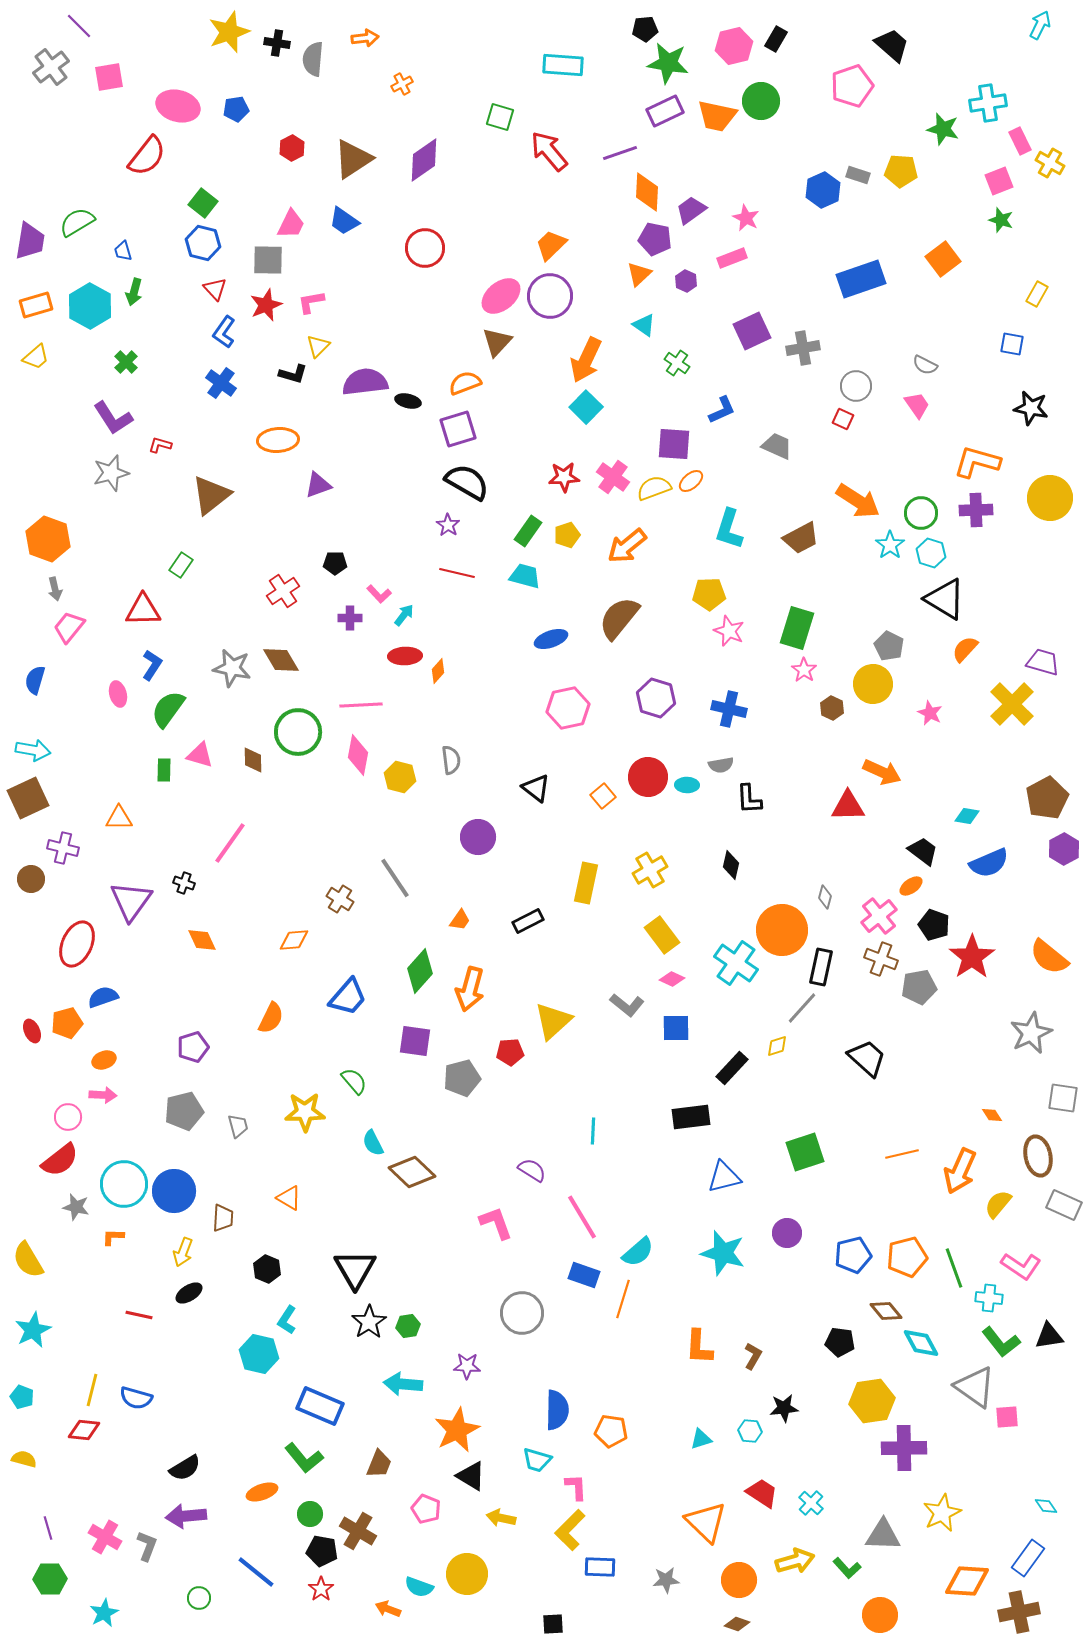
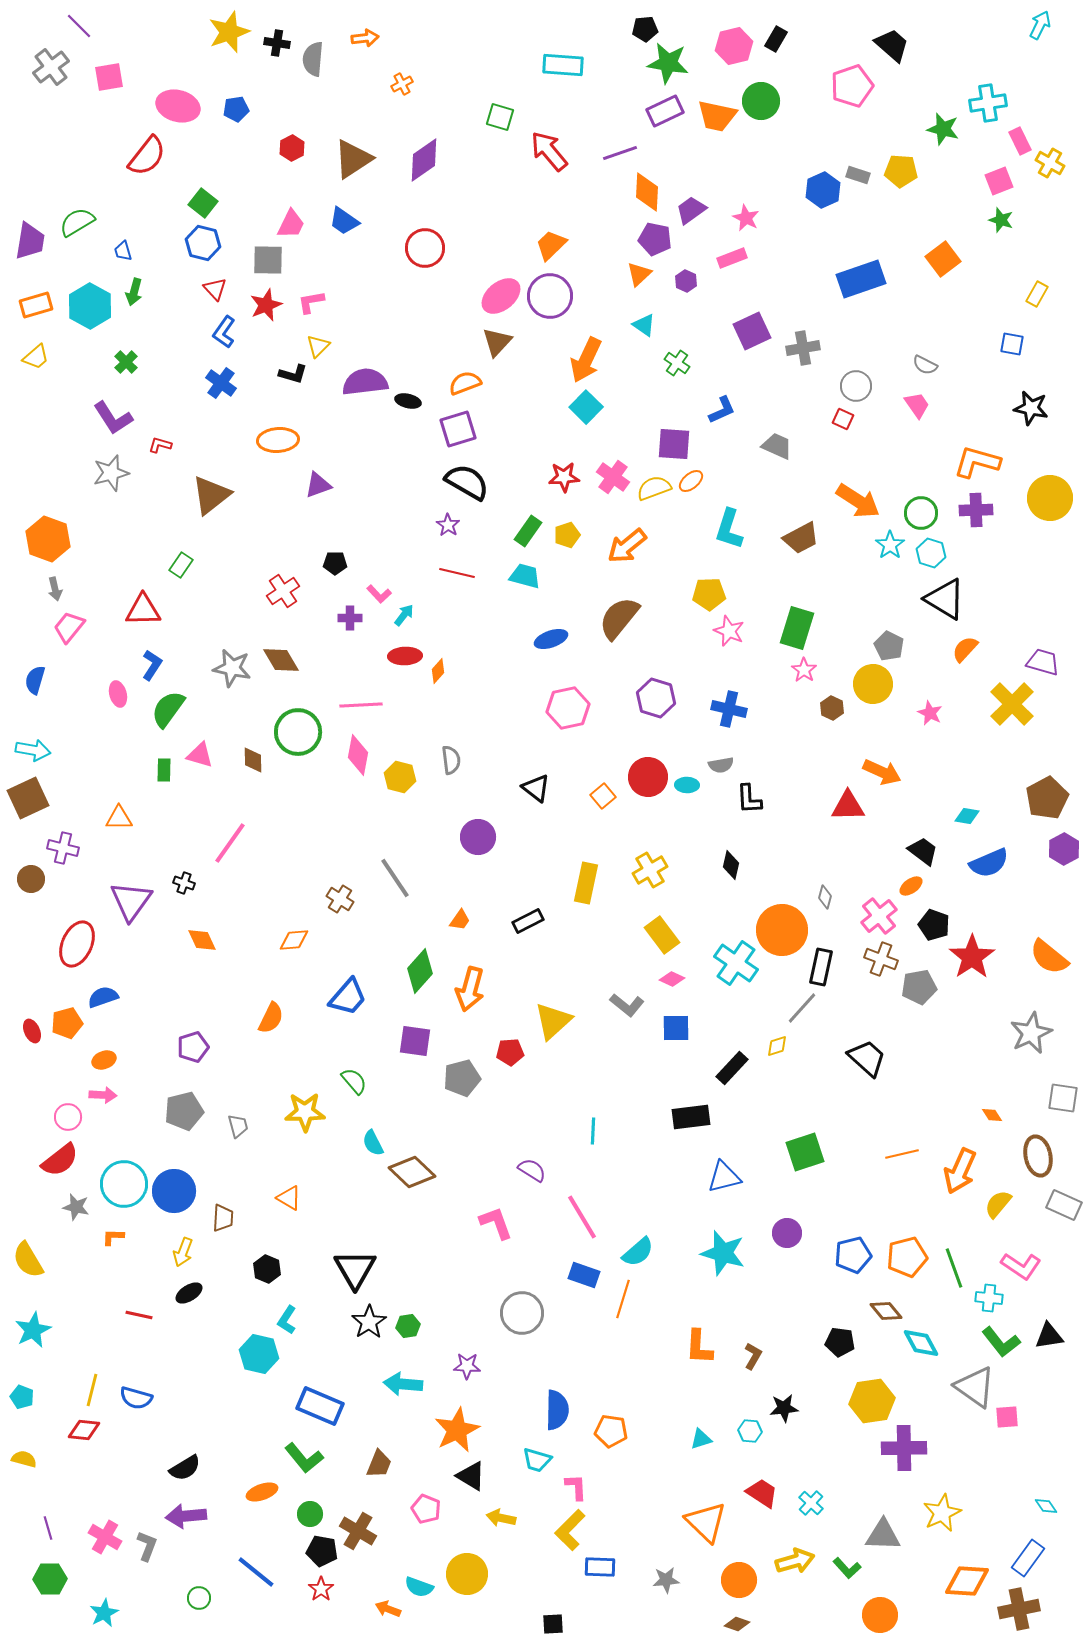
brown cross at (1019, 1612): moved 3 px up
